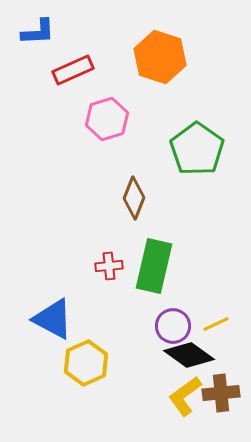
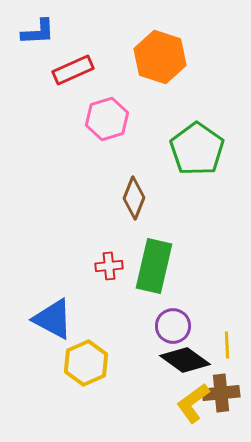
yellow line: moved 11 px right, 21 px down; rotated 68 degrees counterclockwise
black diamond: moved 4 px left, 5 px down
yellow L-shape: moved 8 px right, 7 px down
